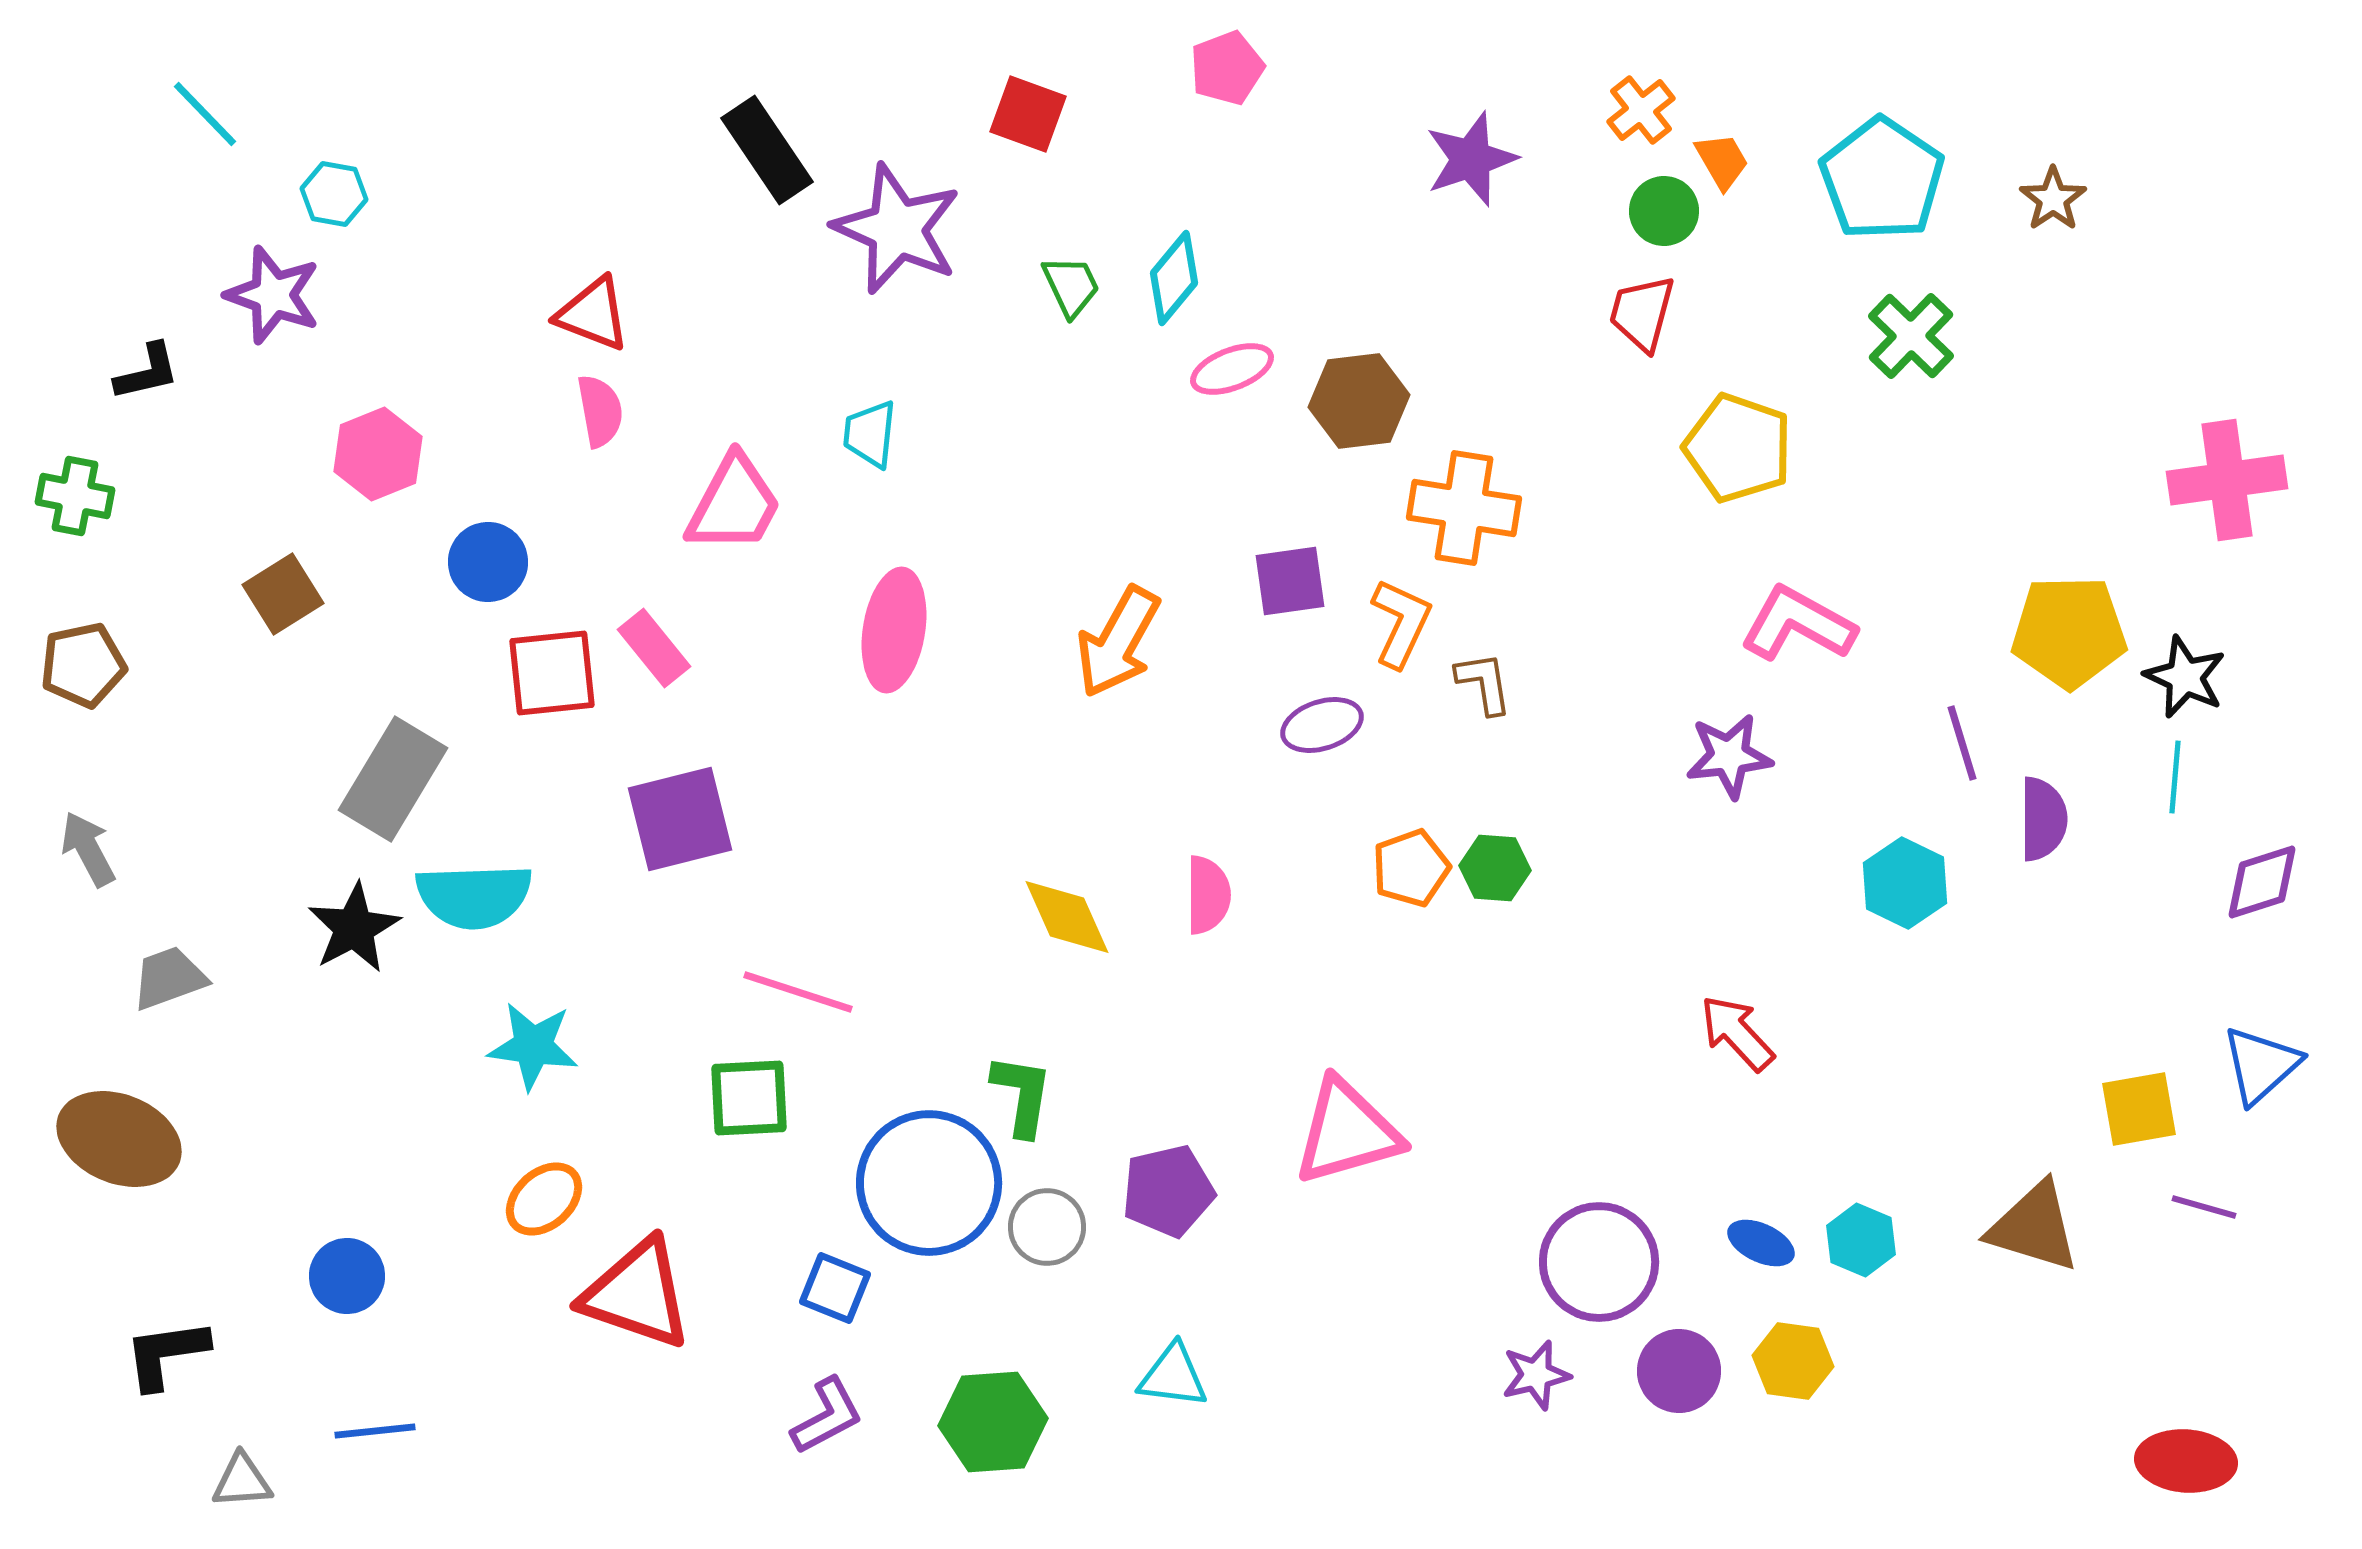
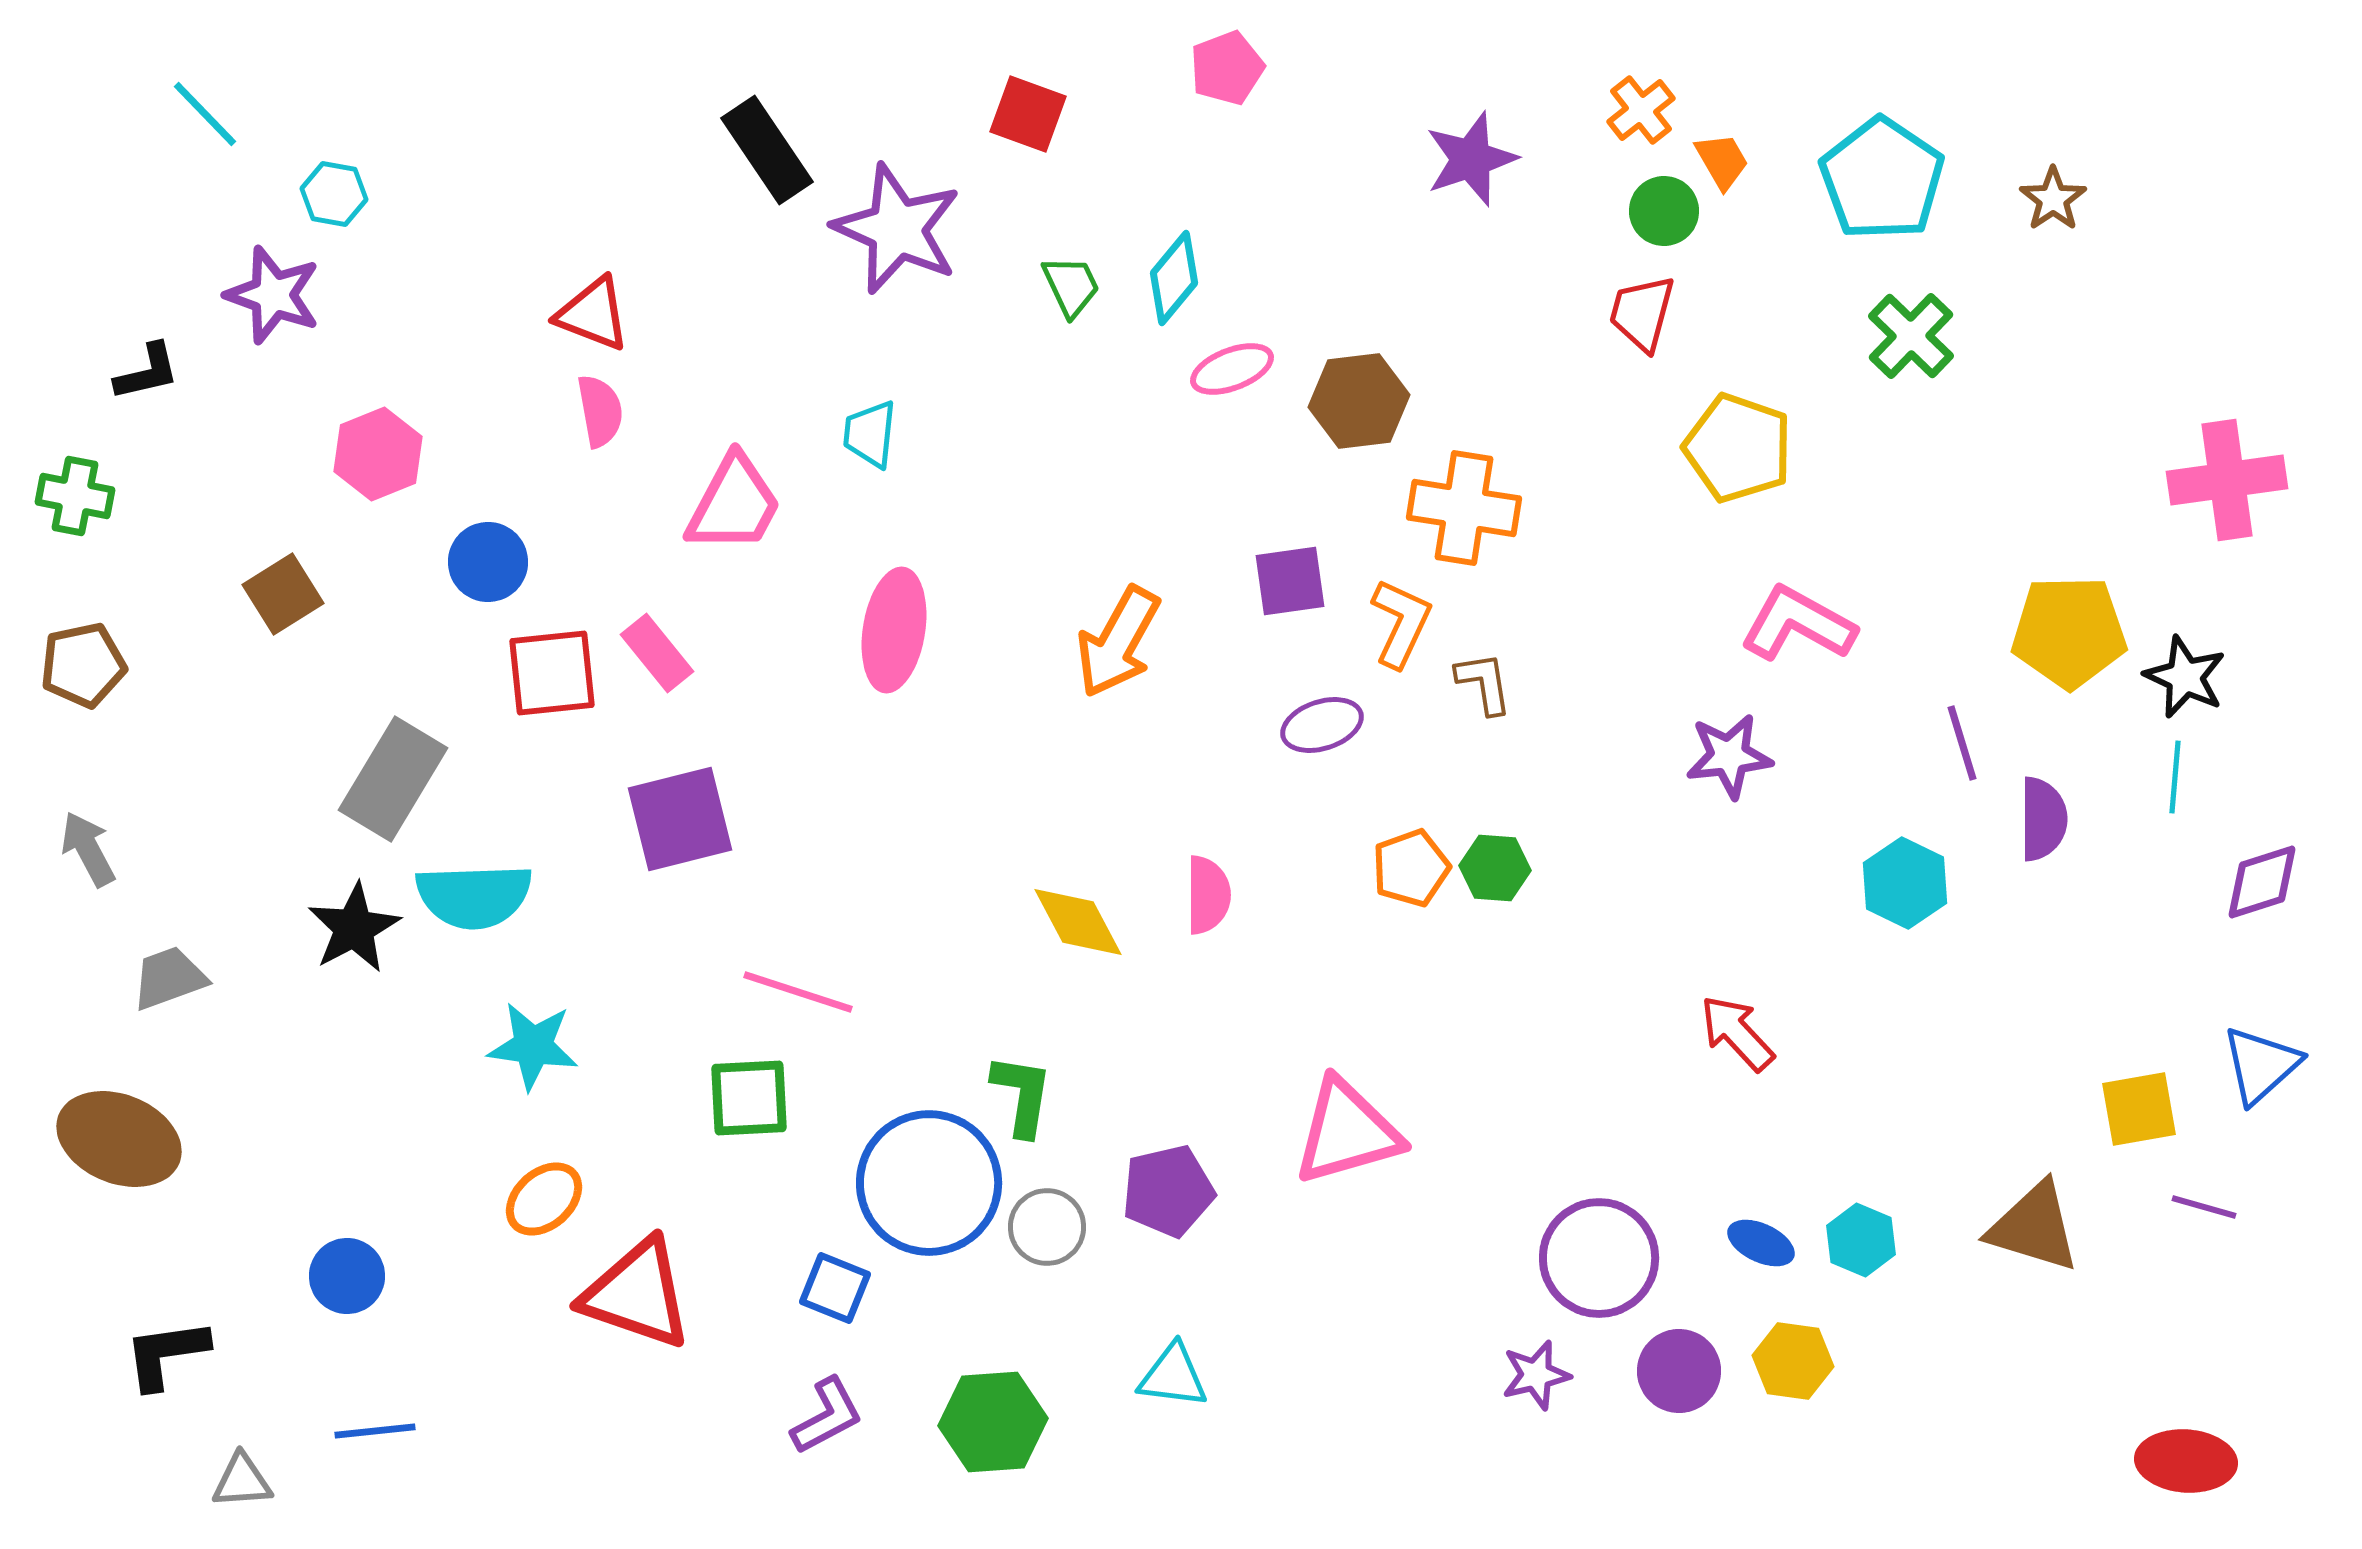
pink rectangle at (654, 648): moved 3 px right, 5 px down
yellow diamond at (1067, 917): moved 11 px right, 5 px down; rotated 4 degrees counterclockwise
purple circle at (1599, 1262): moved 4 px up
